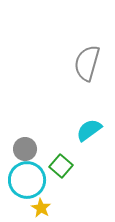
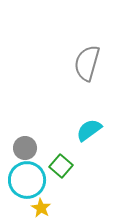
gray circle: moved 1 px up
